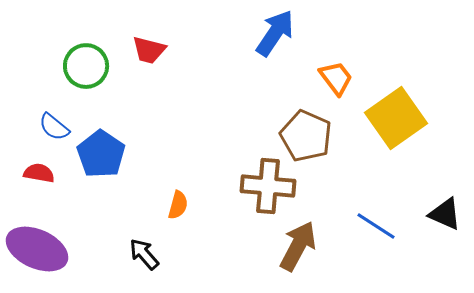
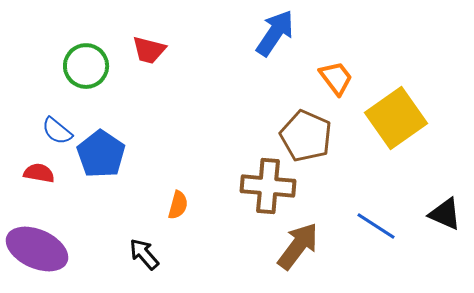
blue semicircle: moved 3 px right, 4 px down
brown arrow: rotated 9 degrees clockwise
